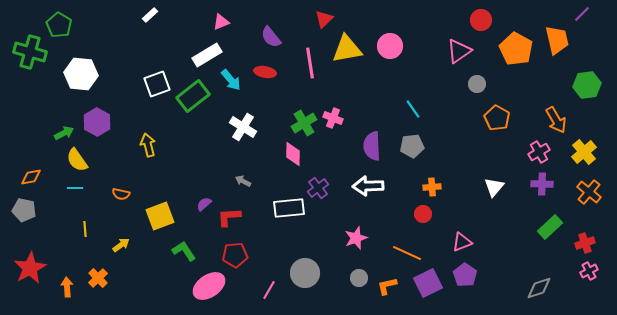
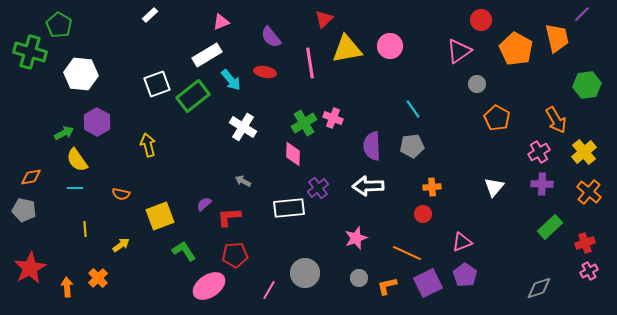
orange trapezoid at (557, 40): moved 2 px up
